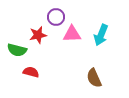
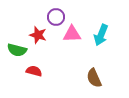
red star: rotated 30 degrees clockwise
red semicircle: moved 3 px right, 1 px up
